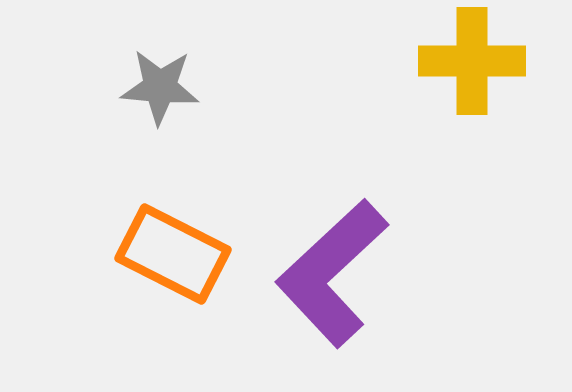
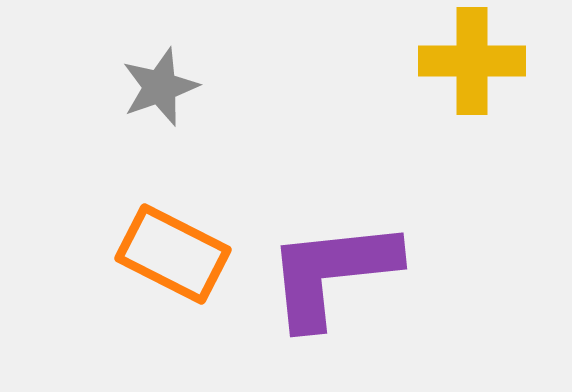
gray star: rotated 24 degrees counterclockwise
purple L-shape: rotated 37 degrees clockwise
